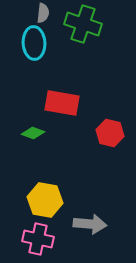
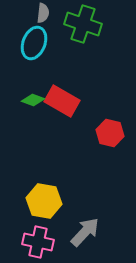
cyan ellipse: rotated 24 degrees clockwise
red rectangle: moved 2 px up; rotated 20 degrees clockwise
green diamond: moved 33 px up
yellow hexagon: moved 1 px left, 1 px down
gray arrow: moved 5 px left, 8 px down; rotated 52 degrees counterclockwise
pink cross: moved 3 px down
